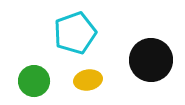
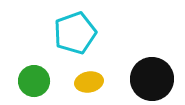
black circle: moved 1 px right, 19 px down
yellow ellipse: moved 1 px right, 2 px down
